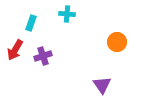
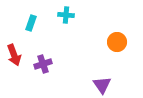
cyan cross: moved 1 px left, 1 px down
red arrow: moved 1 px left, 5 px down; rotated 50 degrees counterclockwise
purple cross: moved 8 px down
